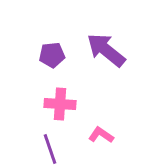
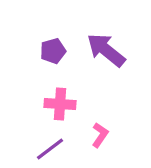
purple pentagon: moved 1 px right, 4 px up; rotated 10 degrees counterclockwise
pink L-shape: moved 1 px left; rotated 90 degrees clockwise
purple line: rotated 72 degrees clockwise
